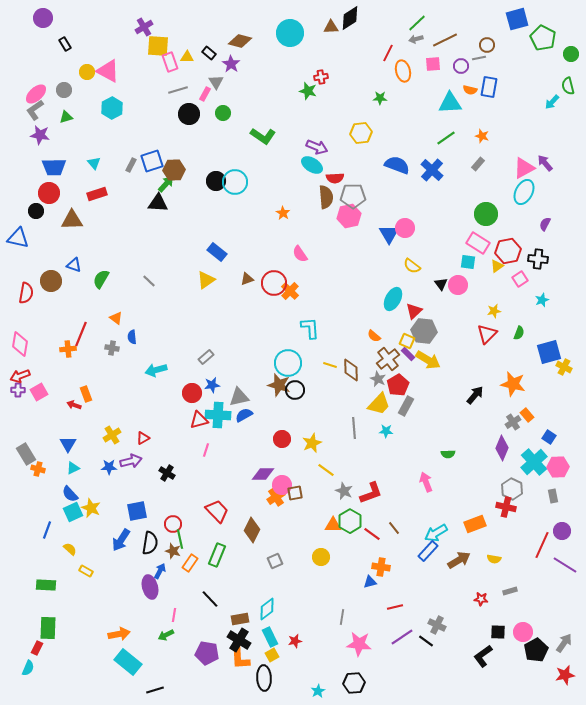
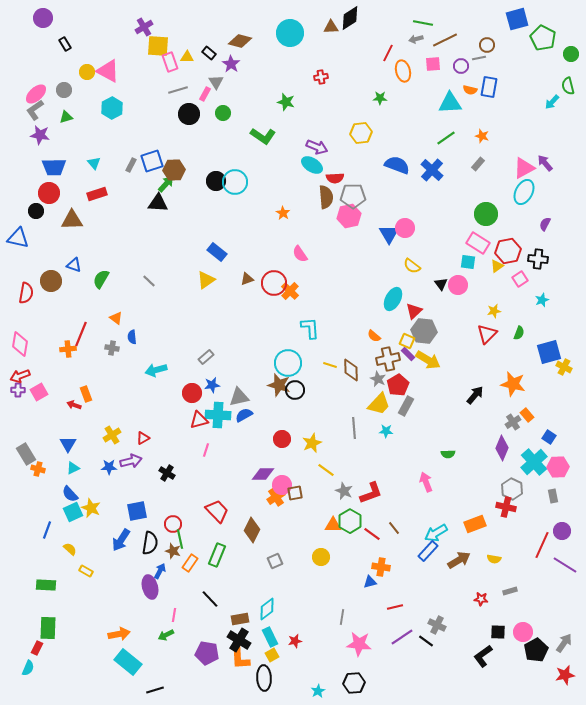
green line at (417, 23): moved 6 px right; rotated 54 degrees clockwise
green star at (308, 91): moved 22 px left, 11 px down
brown cross at (388, 359): rotated 25 degrees clockwise
